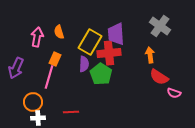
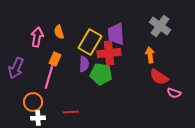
green pentagon: rotated 25 degrees counterclockwise
